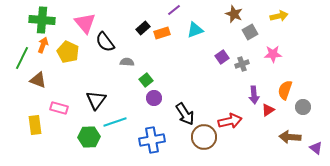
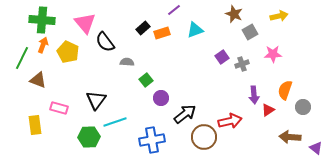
purple circle: moved 7 px right
black arrow: rotated 95 degrees counterclockwise
